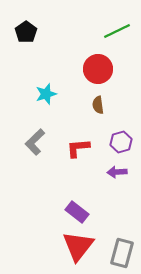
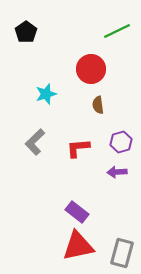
red circle: moved 7 px left
red triangle: rotated 40 degrees clockwise
